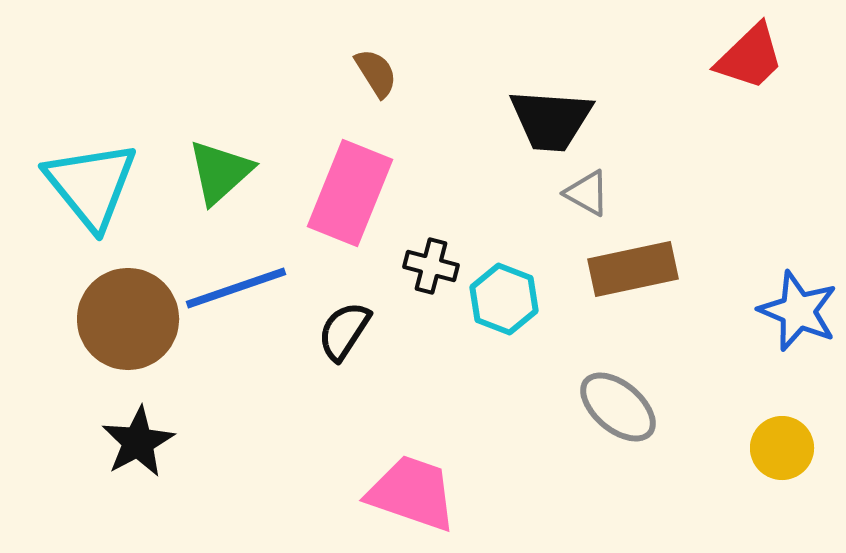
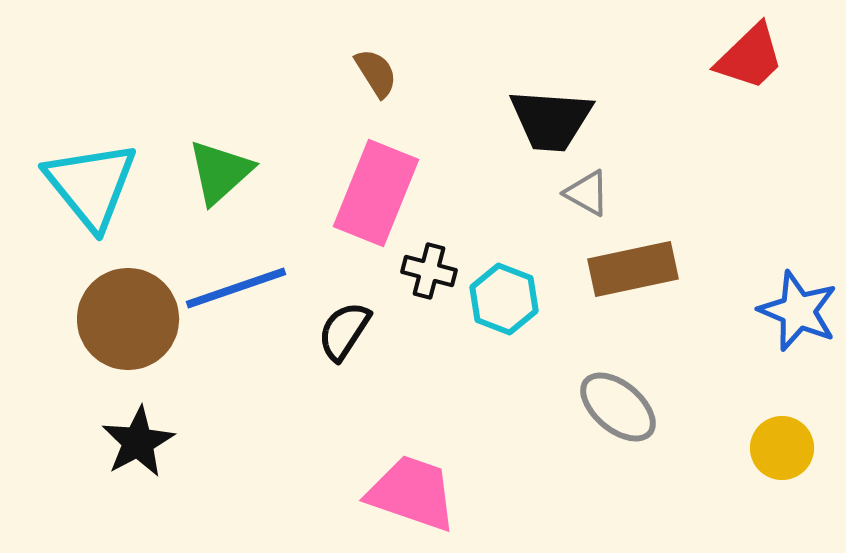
pink rectangle: moved 26 px right
black cross: moved 2 px left, 5 px down
